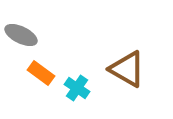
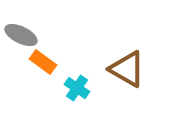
orange rectangle: moved 2 px right, 11 px up
